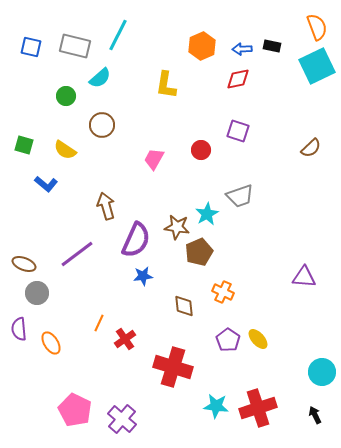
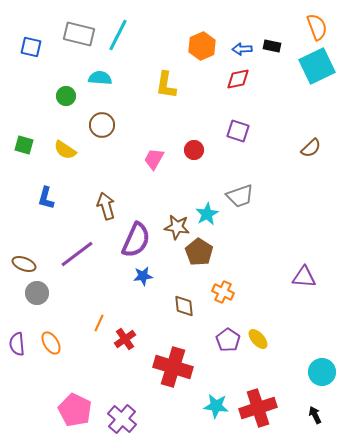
gray rectangle at (75, 46): moved 4 px right, 12 px up
cyan semicircle at (100, 78): rotated 135 degrees counterclockwise
red circle at (201, 150): moved 7 px left
blue L-shape at (46, 184): moved 14 px down; rotated 65 degrees clockwise
brown pentagon at (199, 252): rotated 16 degrees counterclockwise
purple semicircle at (19, 329): moved 2 px left, 15 px down
